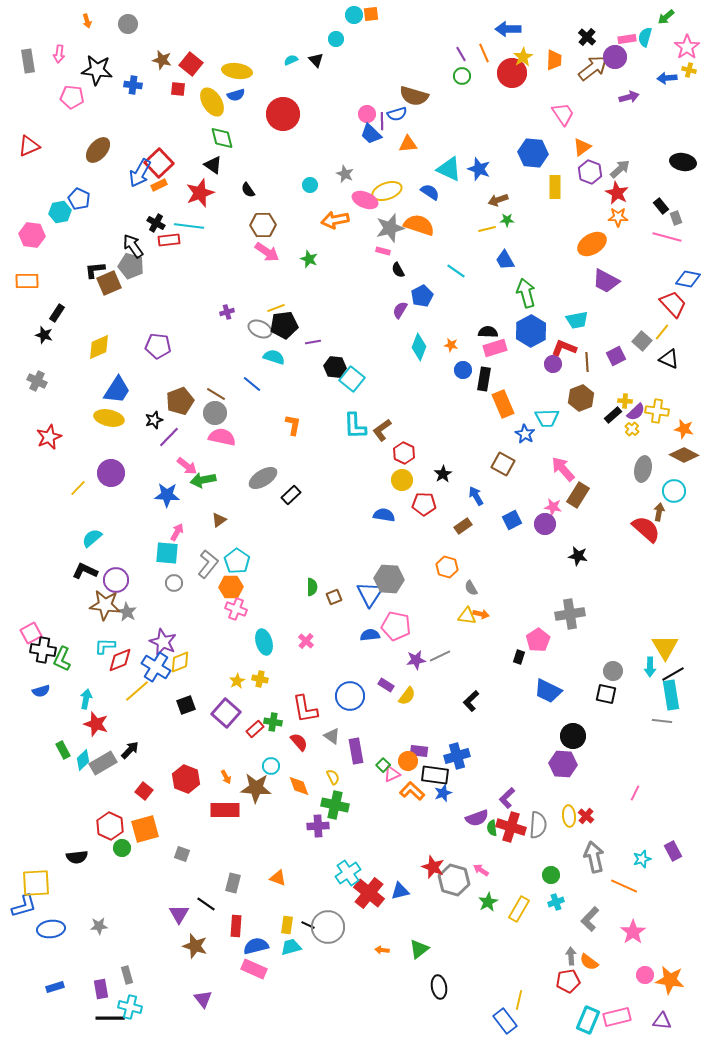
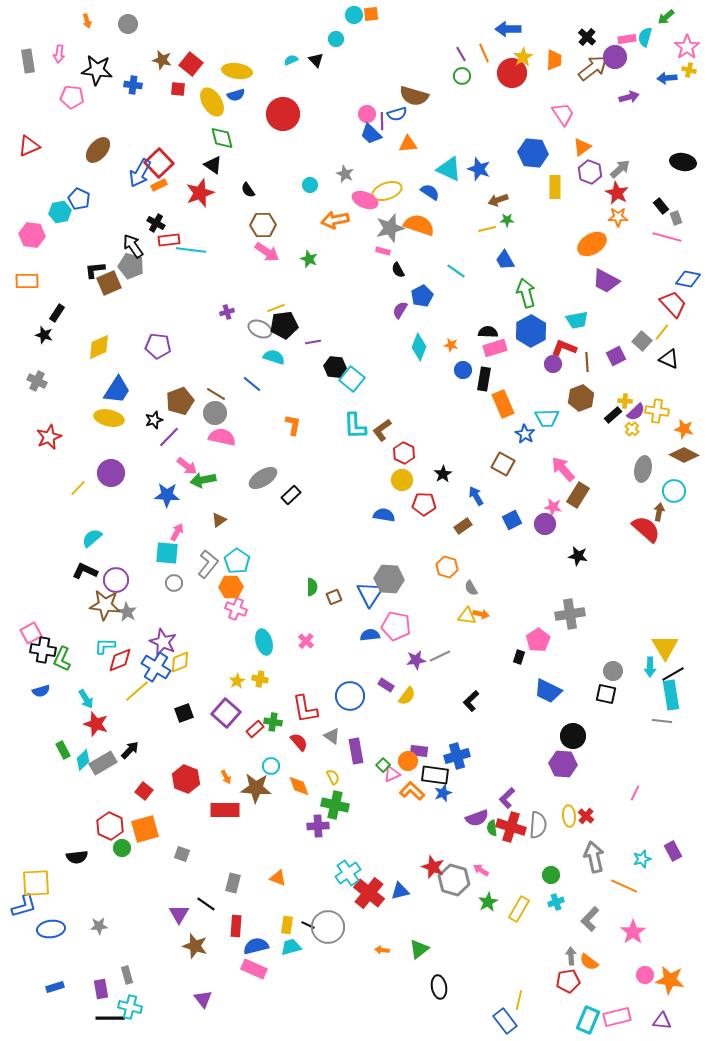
cyan line at (189, 226): moved 2 px right, 24 px down
cyan arrow at (86, 699): rotated 138 degrees clockwise
black square at (186, 705): moved 2 px left, 8 px down
